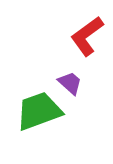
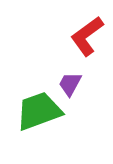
purple trapezoid: moved 1 px down; rotated 104 degrees counterclockwise
